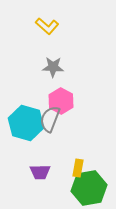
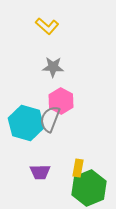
green hexagon: rotated 12 degrees counterclockwise
